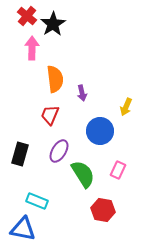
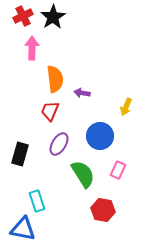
red cross: moved 4 px left; rotated 24 degrees clockwise
black star: moved 7 px up
purple arrow: rotated 112 degrees clockwise
red trapezoid: moved 4 px up
blue circle: moved 5 px down
purple ellipse: moved 7 px up
cyan rectangle: rotated 50 degrees clockwise
